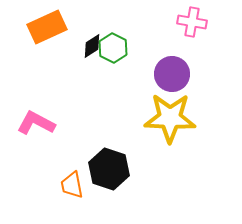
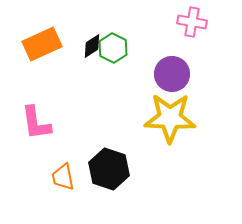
orange rectangle: moved 5 px left, 17 px down
pink L-shape: rotated 126 degrees counterclockwise
orange trapezoid: moved 9 px left, 8 px up
